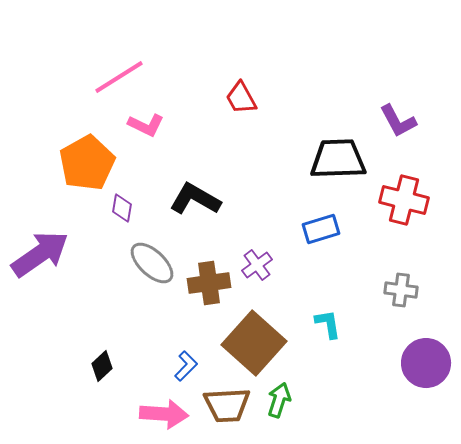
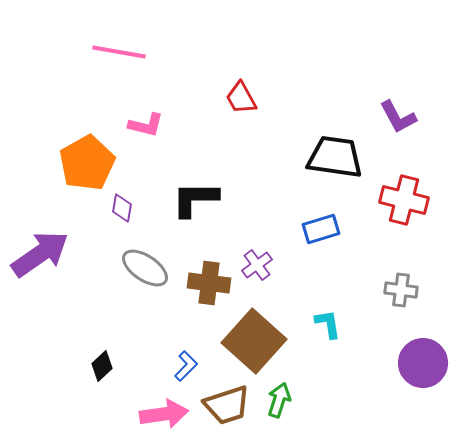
pink line: moved 25 px up; rotated 42 degrees clockwise
purple L-shape: moved 4 px up
pink L-shape: rotated 12 degrees counterclockwise
black trapezoid: moved 3 px left, 2 px up; rotated 10 degrees clockwise
black L-shape: rotated 30 degrees counterclockwise
gray ellipse: moved 7 px left, 5 px down; rotated 9 degrees counterclockwise
brown cross: rotated 15 degrees clockwise
brown square: moved 2 px up
purple circle: moved 3 px left
brown trapezoid: rotated 15 degrees counterclockwise
pink arrow: rotated 12 degrees counterclockwise
